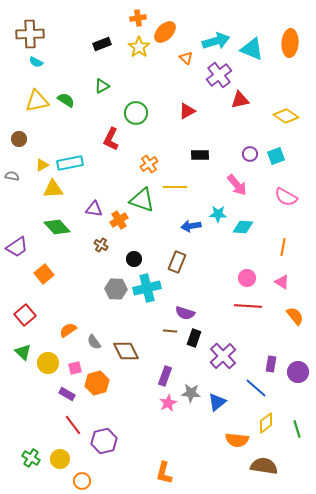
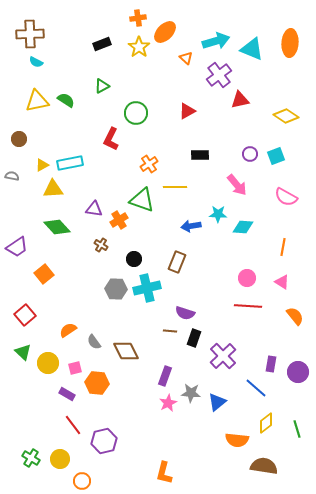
orange hexagon at (97, 383): rotated 20 degrees clockwise
